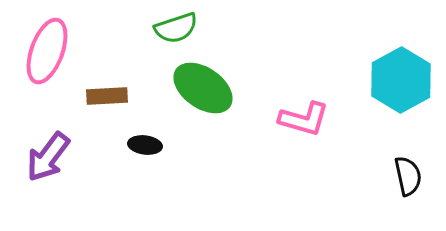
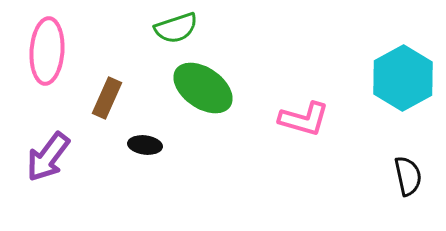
pink ellipse: rotated 16 degrees counterclockwise
cyan hexagon: moved 2 px right, 2 px up
brown rectangle: moved 2 px down; rotated 63 degrees counterclockwise
